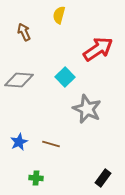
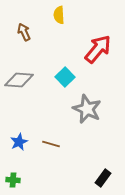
yellow semicircle: rotated 18 degrees counterclockwise
red arrow: rotated 16 degrees counterclockwise
green cross: moved 23 px left, 2 px down
